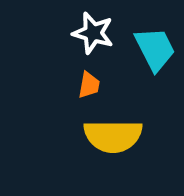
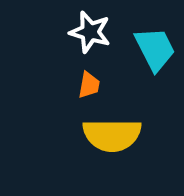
white star: moved 3 px left, 1 px up
yellow semicircle: moved 1 px left, 1 px up
